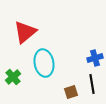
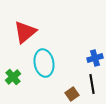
brown square: moved 1 px right, 2 px down; rotated 16 degrees counterclockwise
